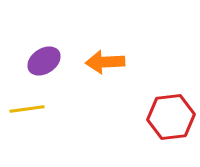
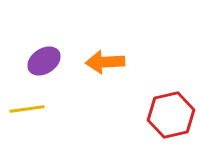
red hexagon: moved 2 px up; rotated 6 degrees counterclockwise
